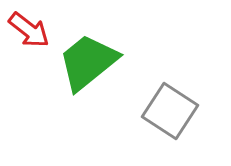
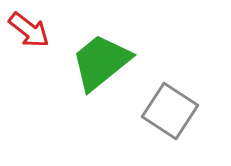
green trapezoid: moved 13 px right
